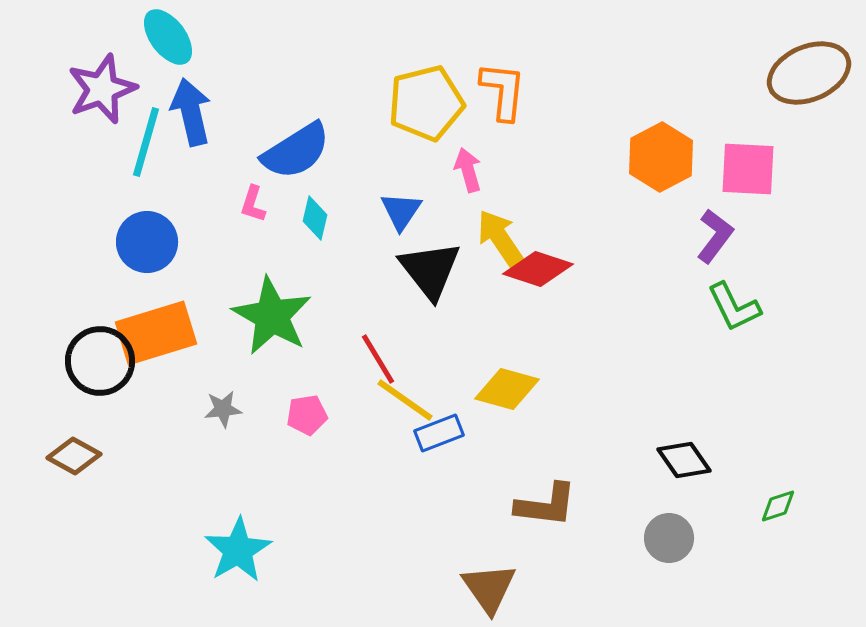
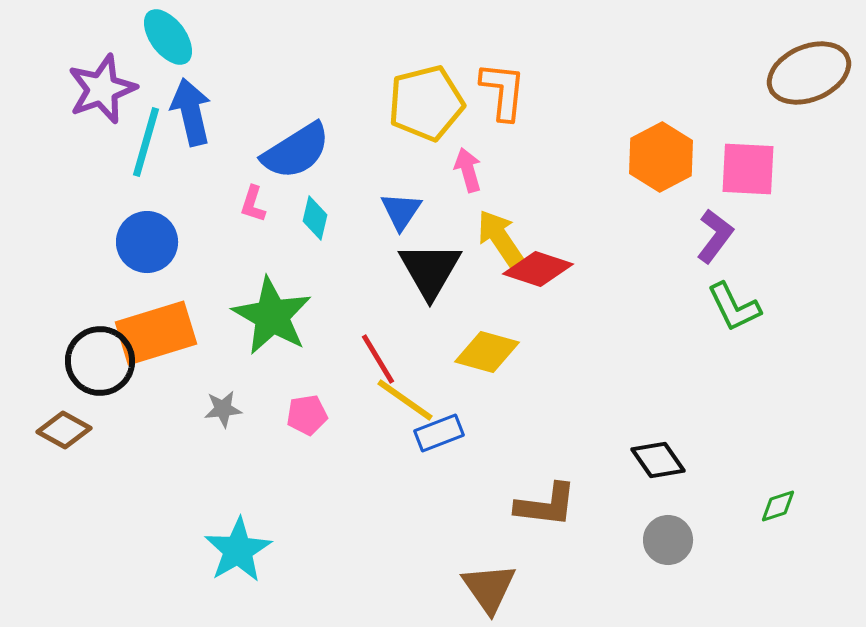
black triangle: rotated 8 degrees clockwise
yellow diamond: moved 20 px left, 37 px up
brown diamond: moved 10 px left, 26 px up
black diamond: moved 26 px left
gray circle: moved 1 px left, 2 px down
